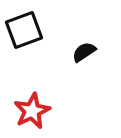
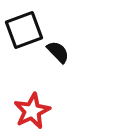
black semicircle: moved 26 px left; rotated 80 degrees clockwise
